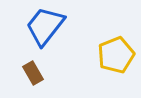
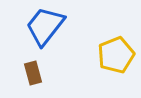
brown rectangle: rotated 15 degrees clockwise
